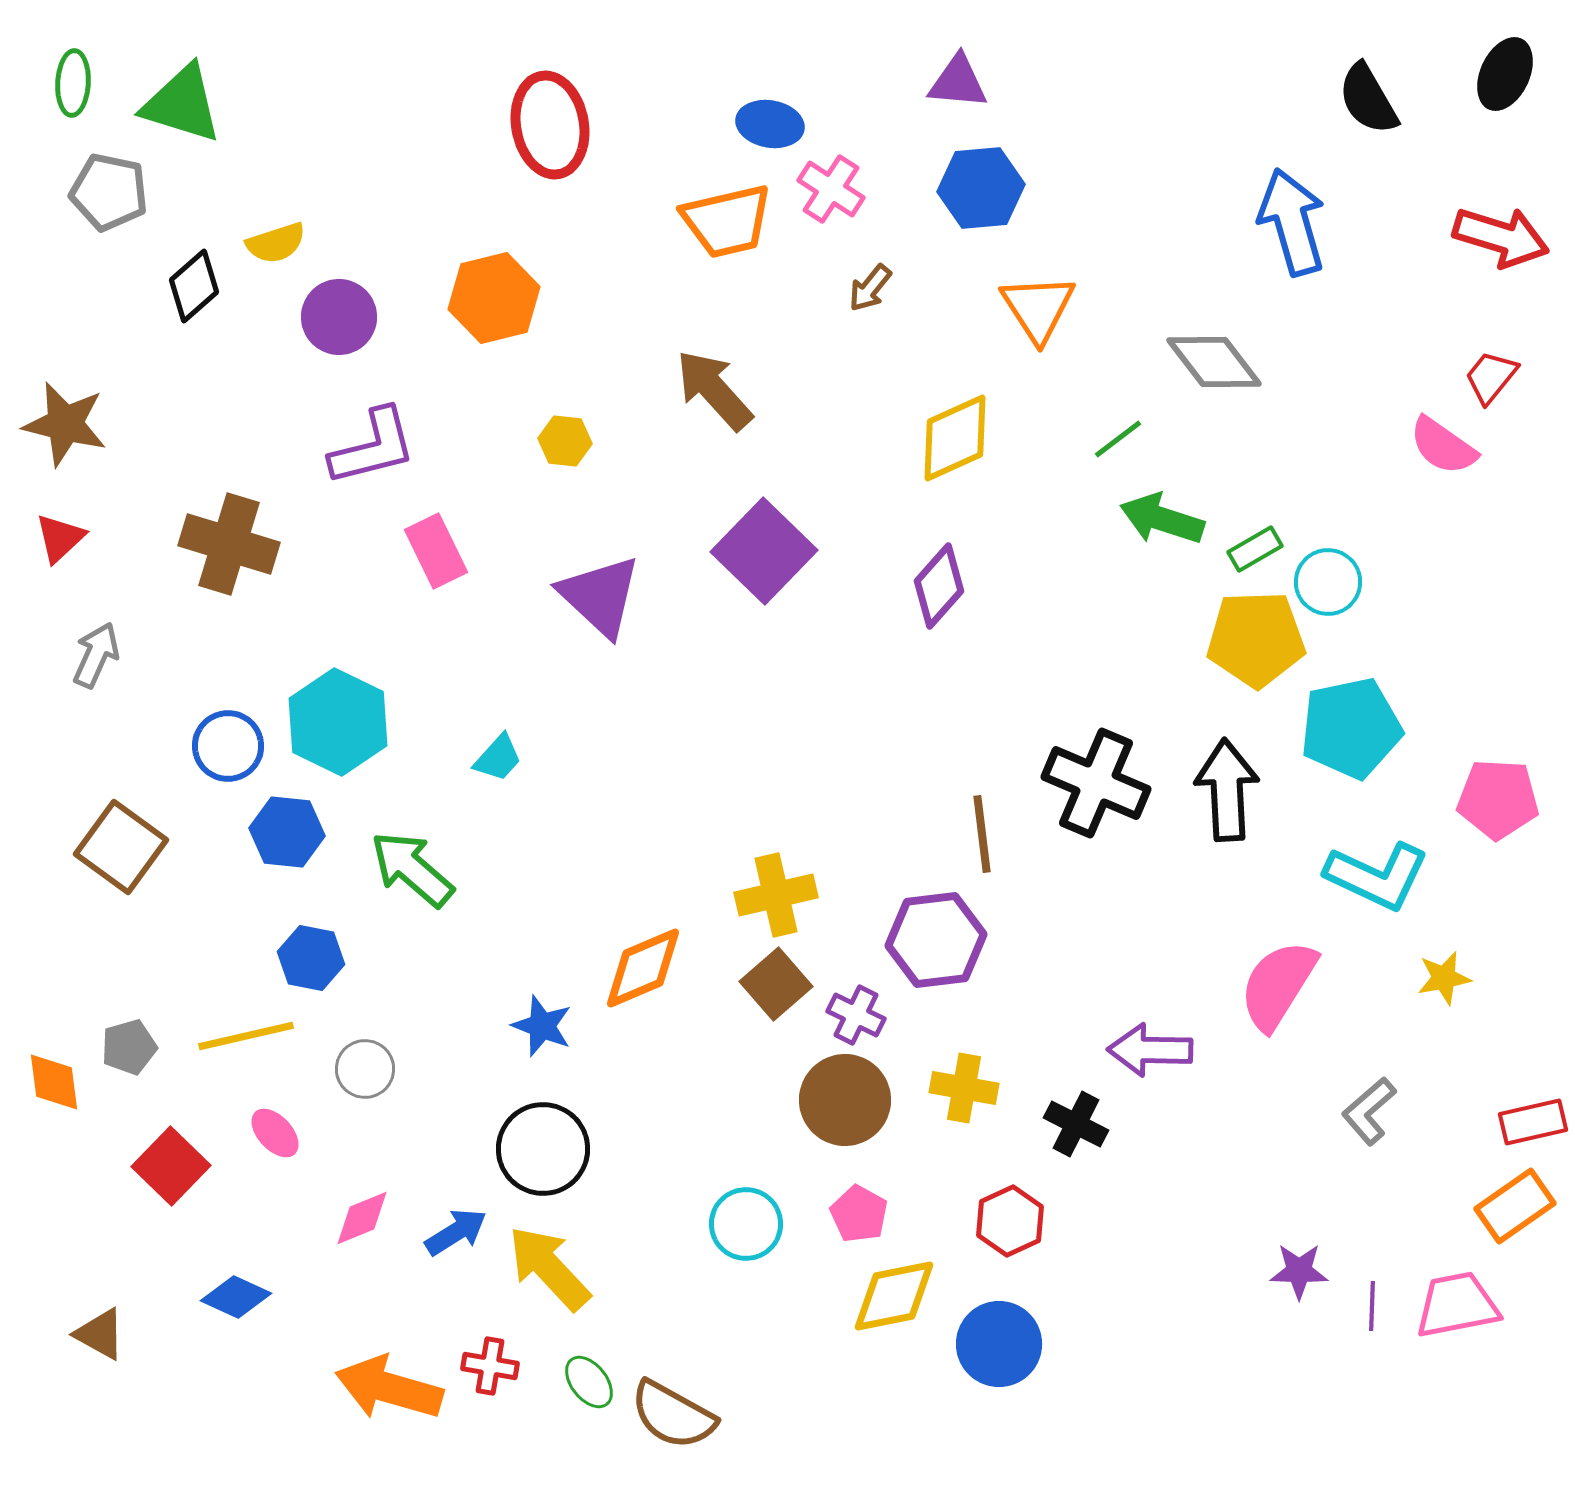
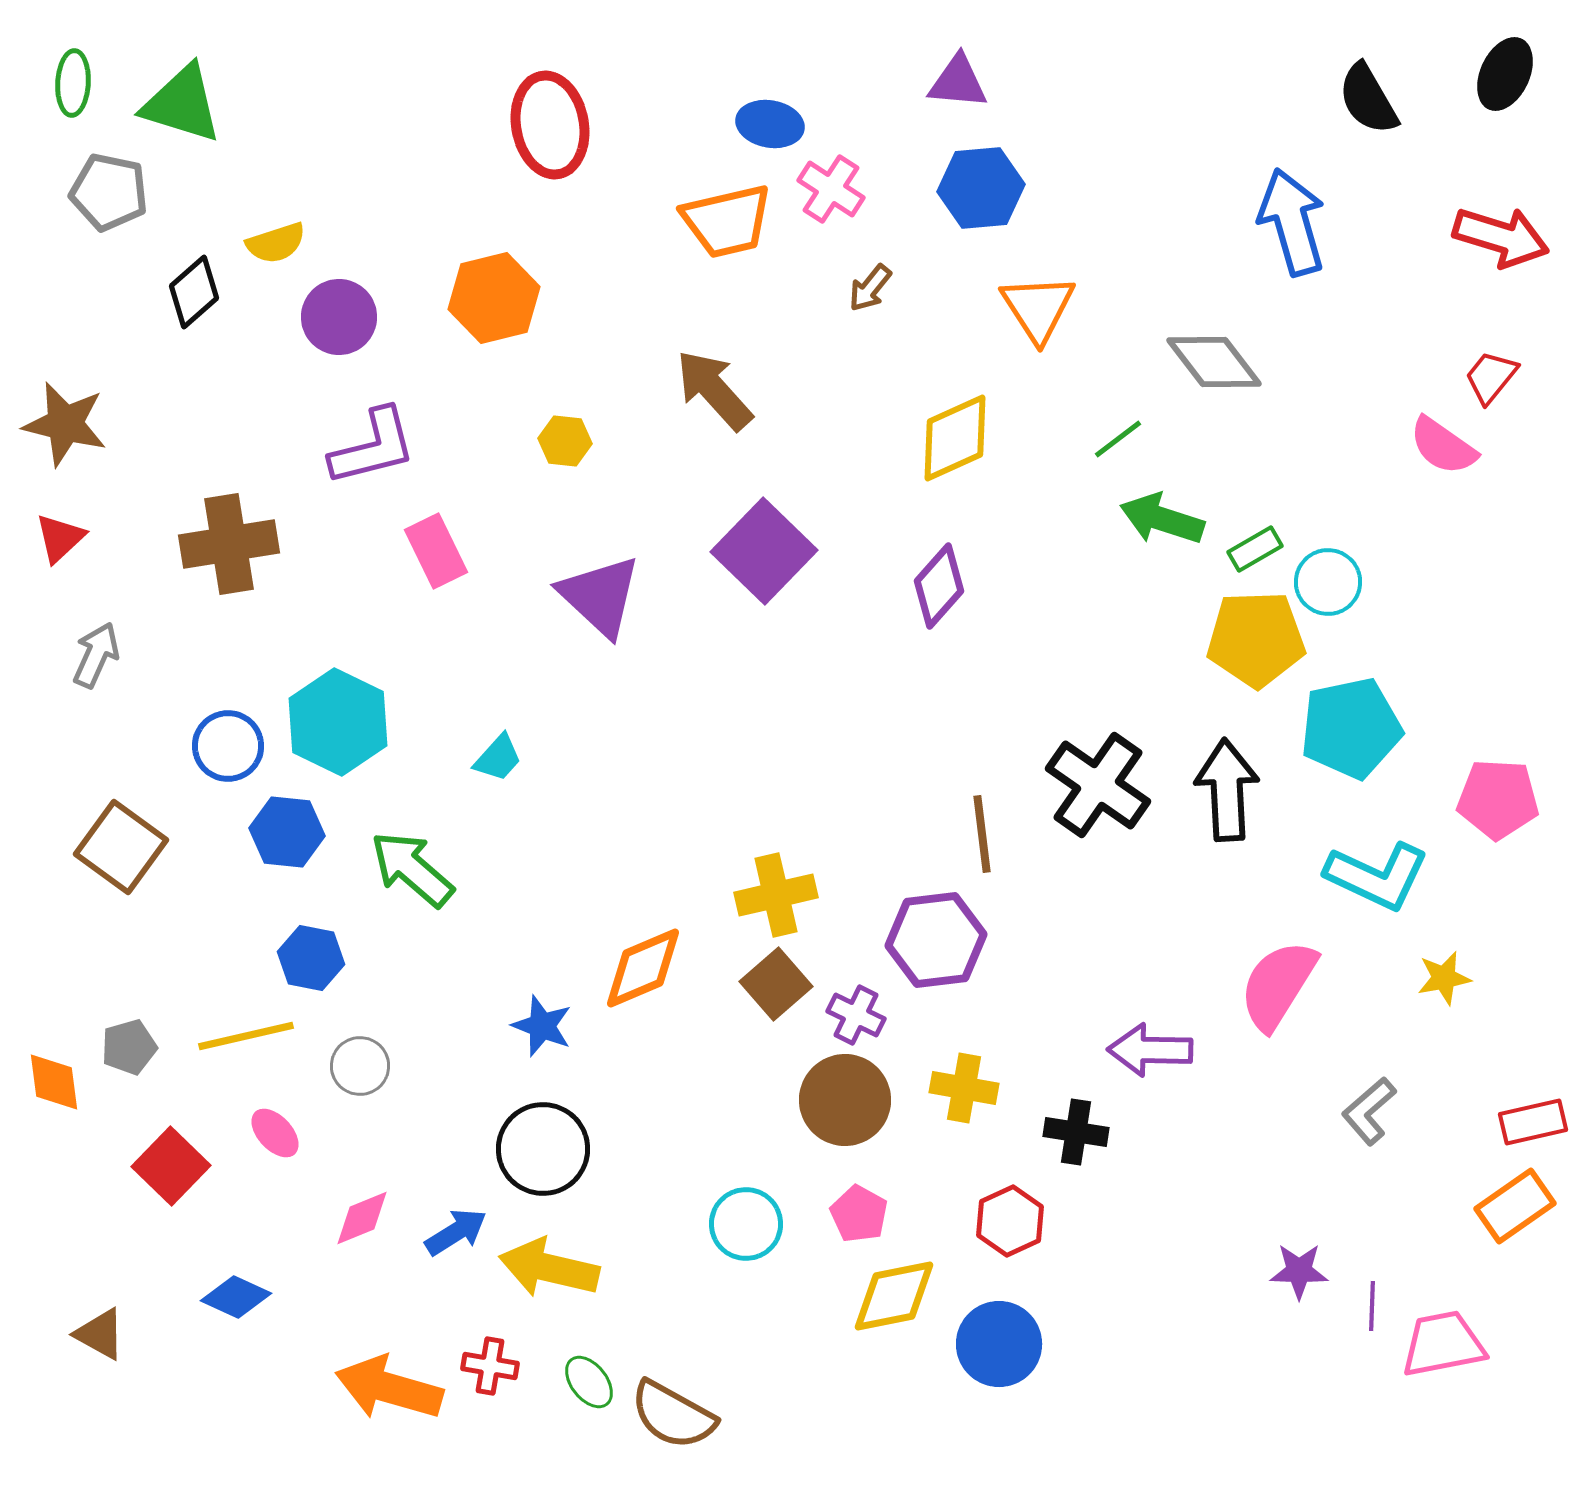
black diamond at (194, 286): moved 6 px down
brown cross at (229, 544): rotated 26 degrees counterclockwise
black cross at (1096, 783): moved 2 px right, 2 px down; rotated 12 degrees clockwise
gray circle at (365, 1069): moved 5 px left, 3 px up
black cross at (1076, 1124): moved 8 px down; rotated 18 degrees counterclockwise
yellow arrow at (549, 1268): rotated 34 degrees counterclockwise
pink trapezoid at (1457, 1305): moved 14 px left, 39 px down
